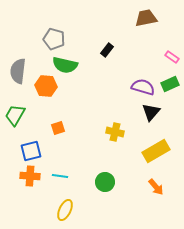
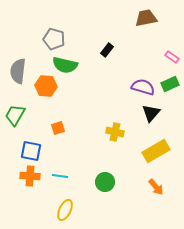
black triangle: moved 1 px down
blue square: rotated 25 degrees clockwise
